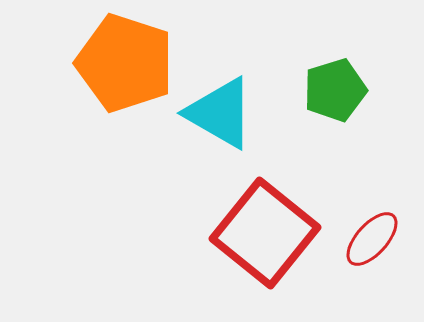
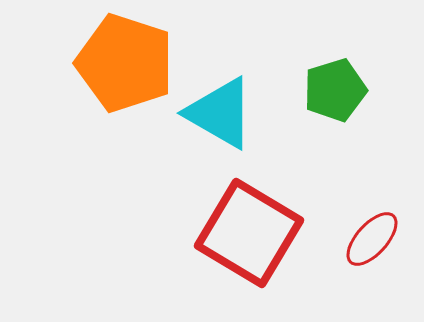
red square: moved 16 px left; rotated 8 degrees counterclockwise
